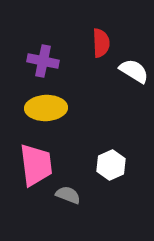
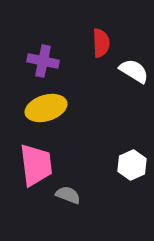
yellow ellipse: rotated 15 degrees counterclockwise
white hexagon: moved 21 px right
